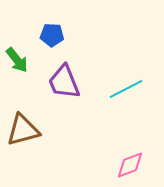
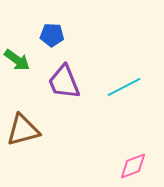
green arrow: rotated 16 degrees counterclockwise
cyan line: moved 2 px left, 2 px up
pink diamond: moved 3 px right, 1 px down
